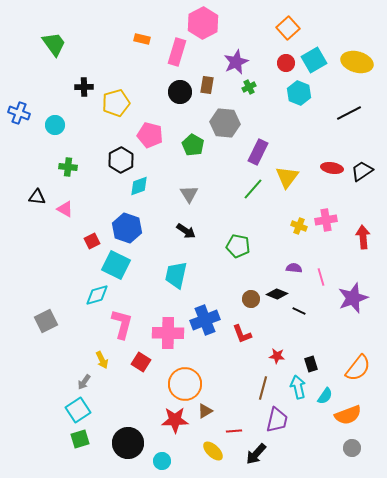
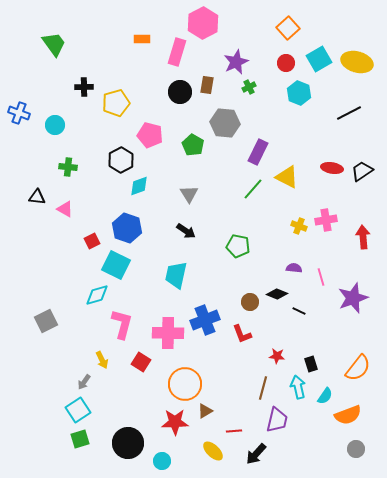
orange rectangle at (142, 39): rotated 14 degrees counterclockwise
cyan square at (314, 60): moved 5 px right, 1 px up
yellow triangle at (287, 177): rotated 40 degrees counterclockwise
brown circle at (251, 299): moved 1 px left, 3 px down
red star at (175, 420): moved 2 px down
gray circle at (352, 448): moved 4 px right, 1 px down
